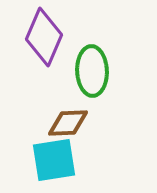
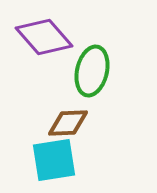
purple diamond: rotated 64 degrees counterclockwise
green ellipse: rotated 15 degrees clockwise
